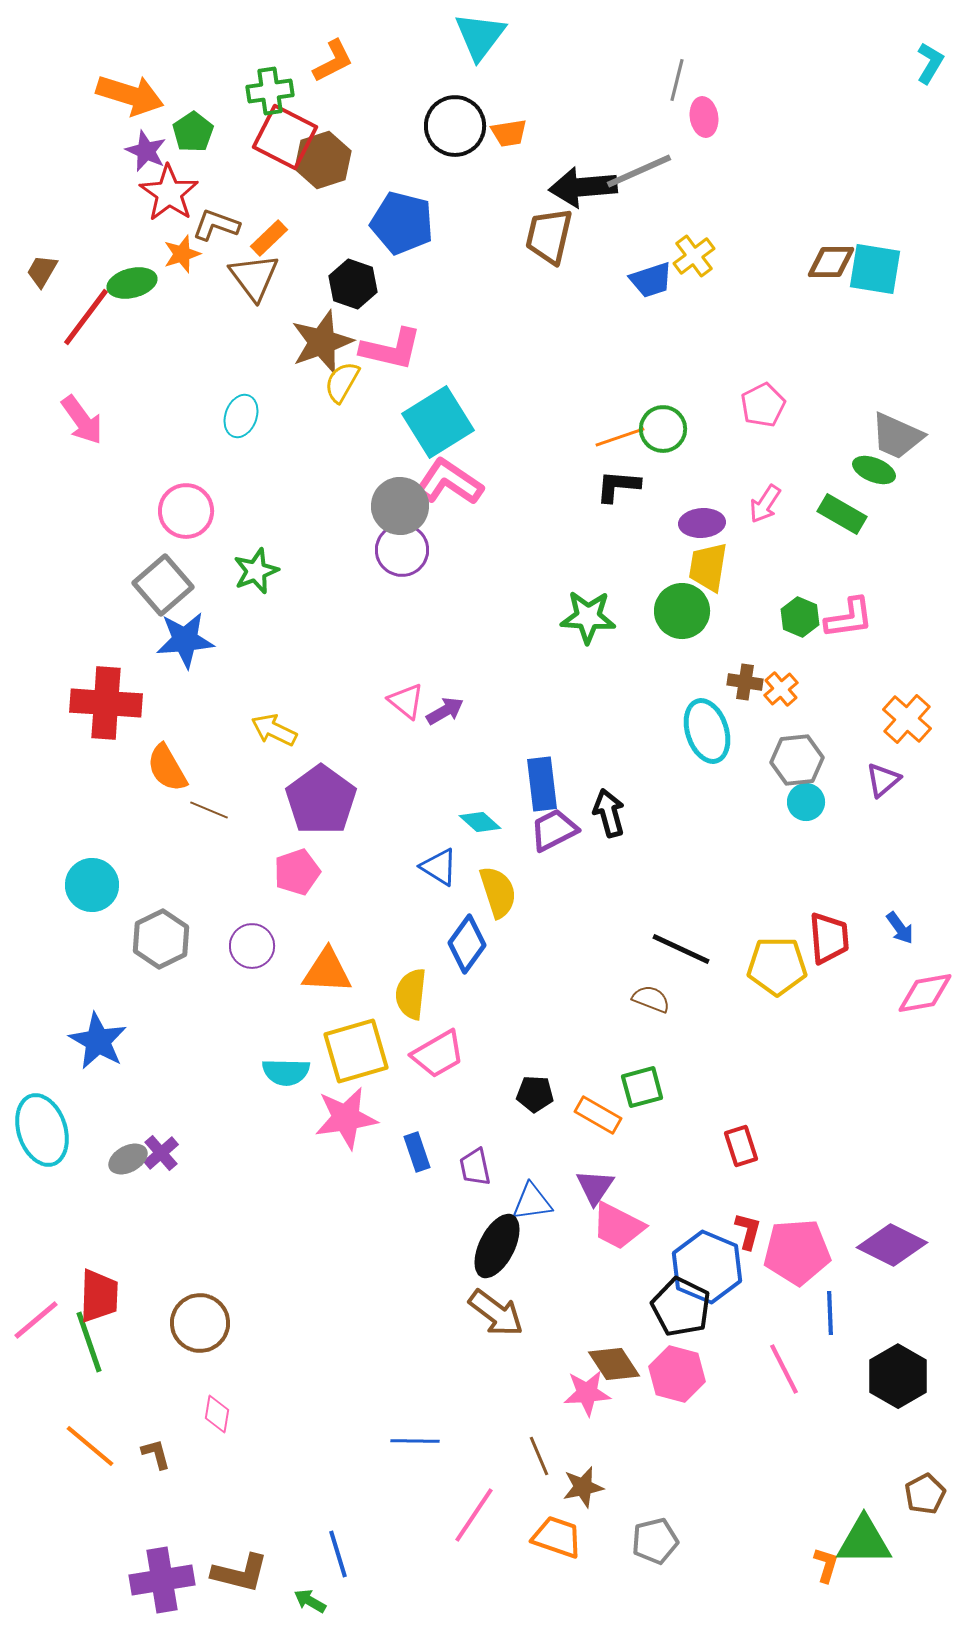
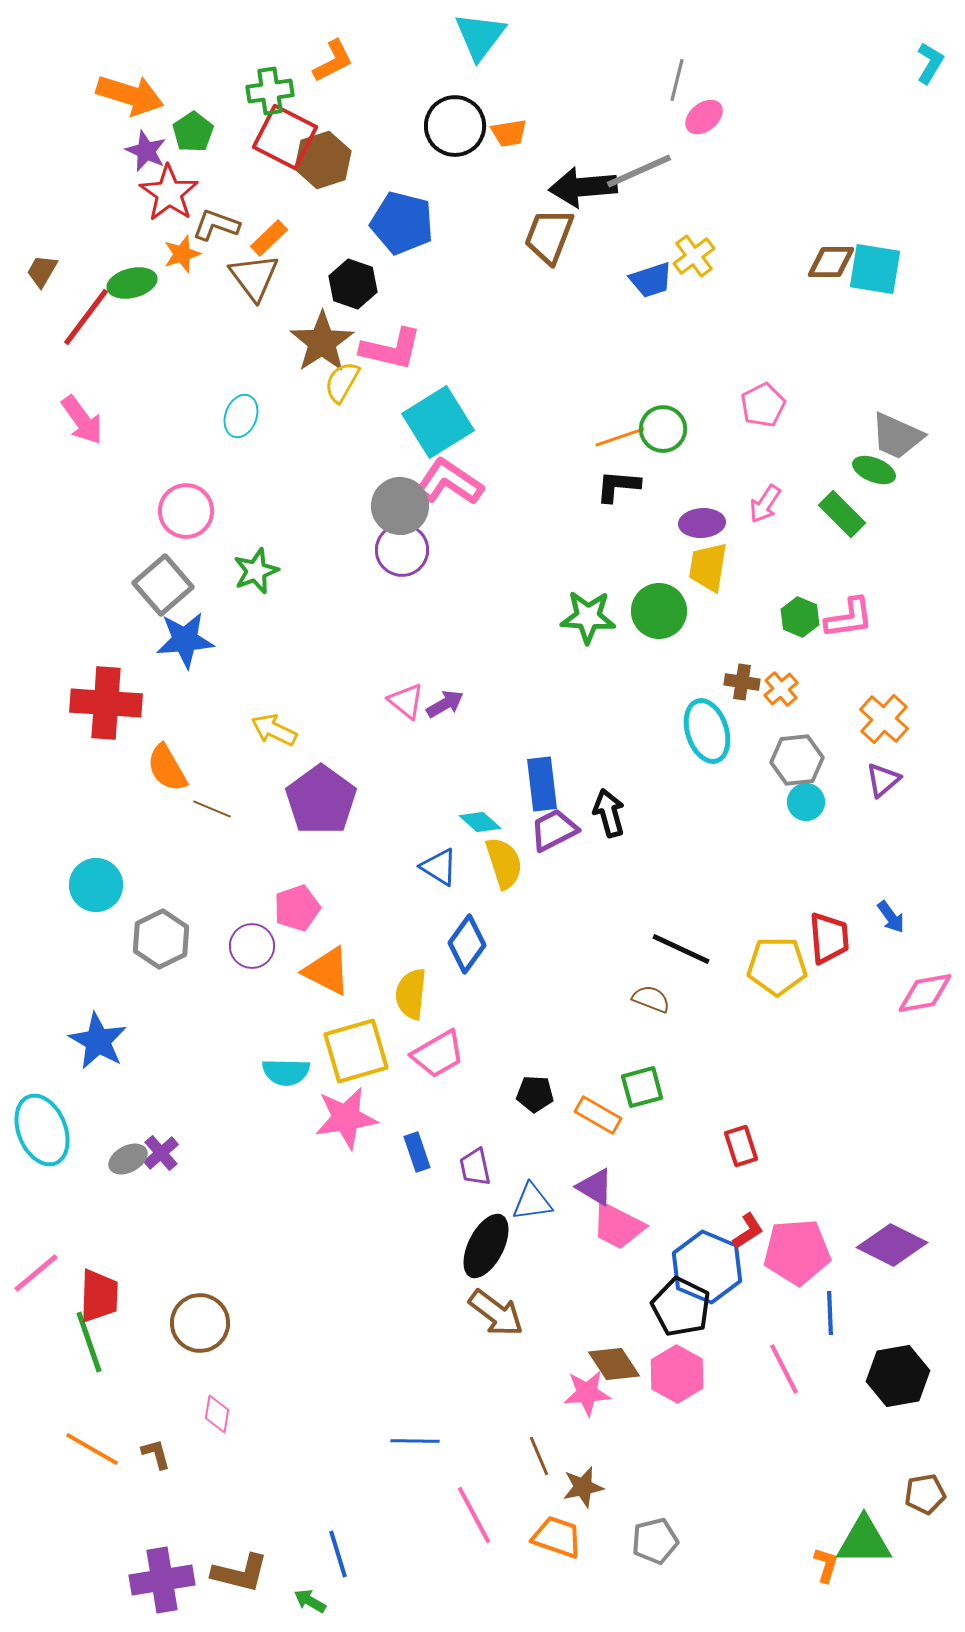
pink ellipse at (704, 117): rotated 60 degrees clockwise
brown trapezoid at (549, 236): rotated 8 degrees clockwise
brown star at (322, 342): rotated 14 degrees counterclockwise
green rectangle at (842, 514): rotated 15 degrees clockwise
green circle at (682, 611): moved 23 px left
brown cross at (745, 682): moved 3 px left
purple arrow at (445, 711): moved 7 px up
orange cross at (907, 719): moved 23 px left
brown line at (209, 810): moved 3 px right, 1 px up
pink pentagon at (297, 872): moved 36 px down
cyan circle at (92, 885): moved 4 px right
yellow semicircle at (498, 892): moved 6 px right, 29 px up
blue arrow at (900, 928): moved 9 px left, 11 px up
orange triangle at (327, 971): rotated 24 degrees clockwise
cyan ellipse at (42, 1130): rotated 4 degrees counterclockwise
purple triangle at (595, 1187): rotated 33 degrees counterclockwise
red L-shape at (748, 1231): rotated 42 degrees clockwise
black ellipse at (497, 1246): moved 11 px left
pink line at (36, 1320): moved 47 px up
pink hexagon at (677, 1374): rotated 14 degrees clockwise
black hexagon at (898, 1376): rotated 20 degrees clockwise
orange line at (90, 1446): moved 2 px right, 3 px down; rotated 10 degrees counterclockwise
brown pentagon at (925, 1494): rotated 18 degrees clockwise
pink line at (474, 1515): rotated 62 degrees counterclockwise
